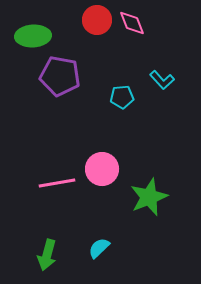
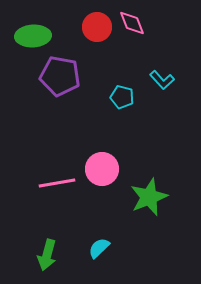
red circle: moved 7 px down
cyan pentagon: rotated 20 degrees clockwise
